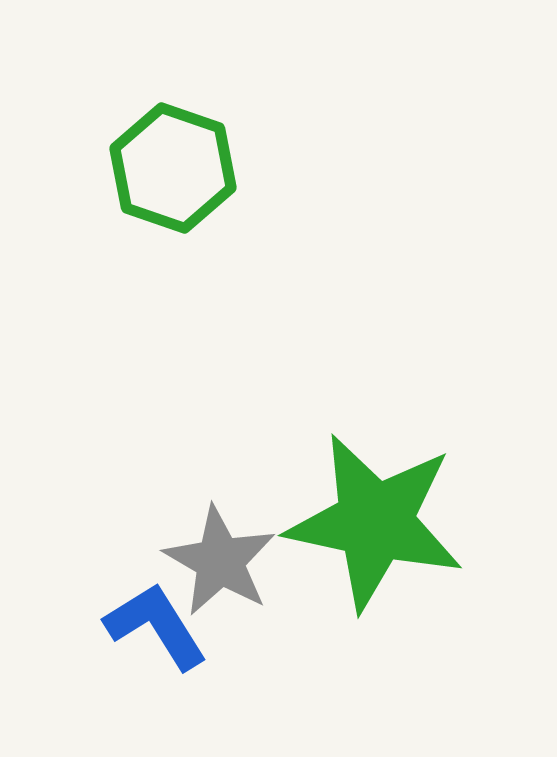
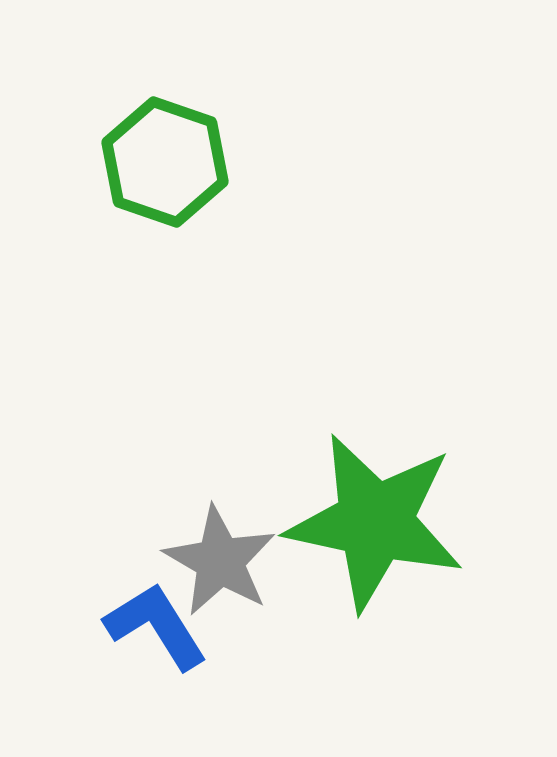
green hexagon: moved 8 px left, 6 px up
